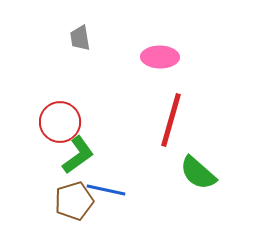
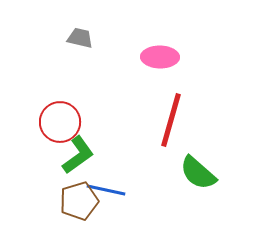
gray trapezoid: rotated 112 degrees clockwise
brown pentagon: moved 5 px right
